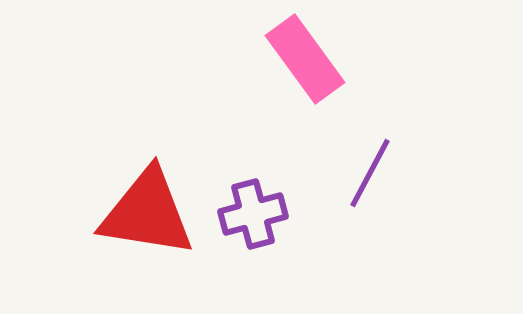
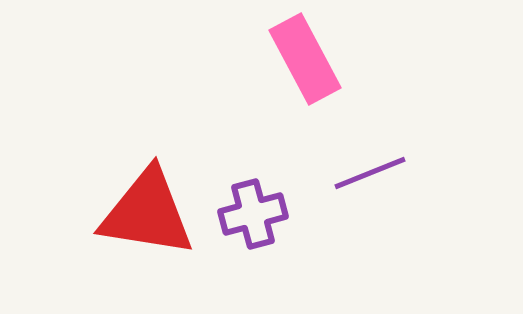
pink rectangle: rotated 8 degrees clockwise
purple line: rotated 40 degrees clockwise
